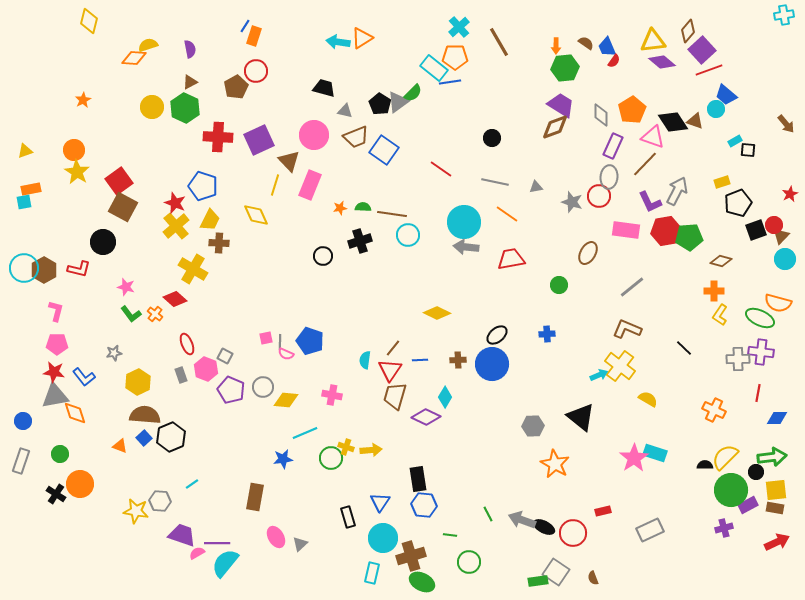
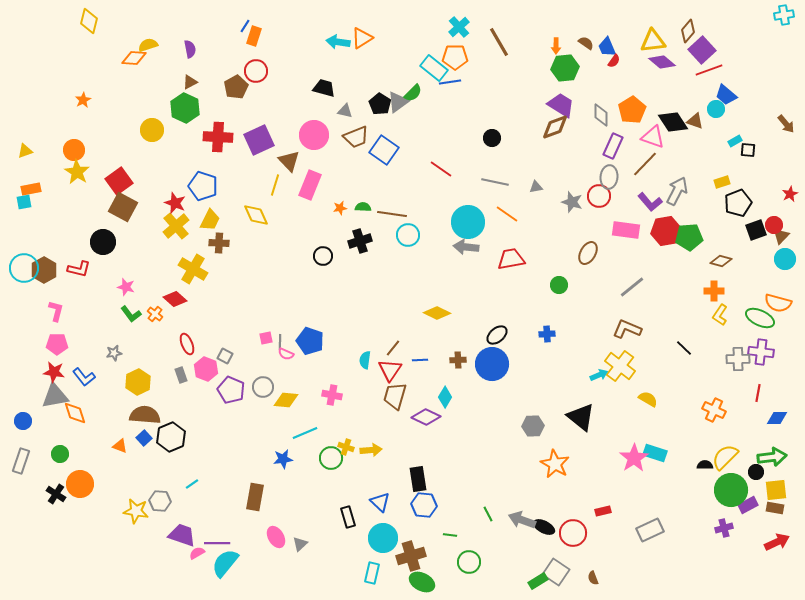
yellow circle at (152, 107): moved 23 px down
purple L-shape at (650, 202): rotated 15 degrees counterclockwise
cyan circle at (464, 222): moved 4 px right
blue triangle at (380, 502): rotated 20 degrees counterclockwise
green rectangle at (538, 581): rotated 24 degrees counterclockwise
